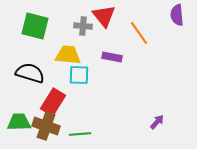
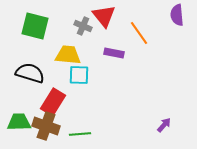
gray cross: rotated 18 degrees clockwise
purple rectangle: moved 2 px right, 4 px up
purple arrow: moved 7 px right, 3 px down
